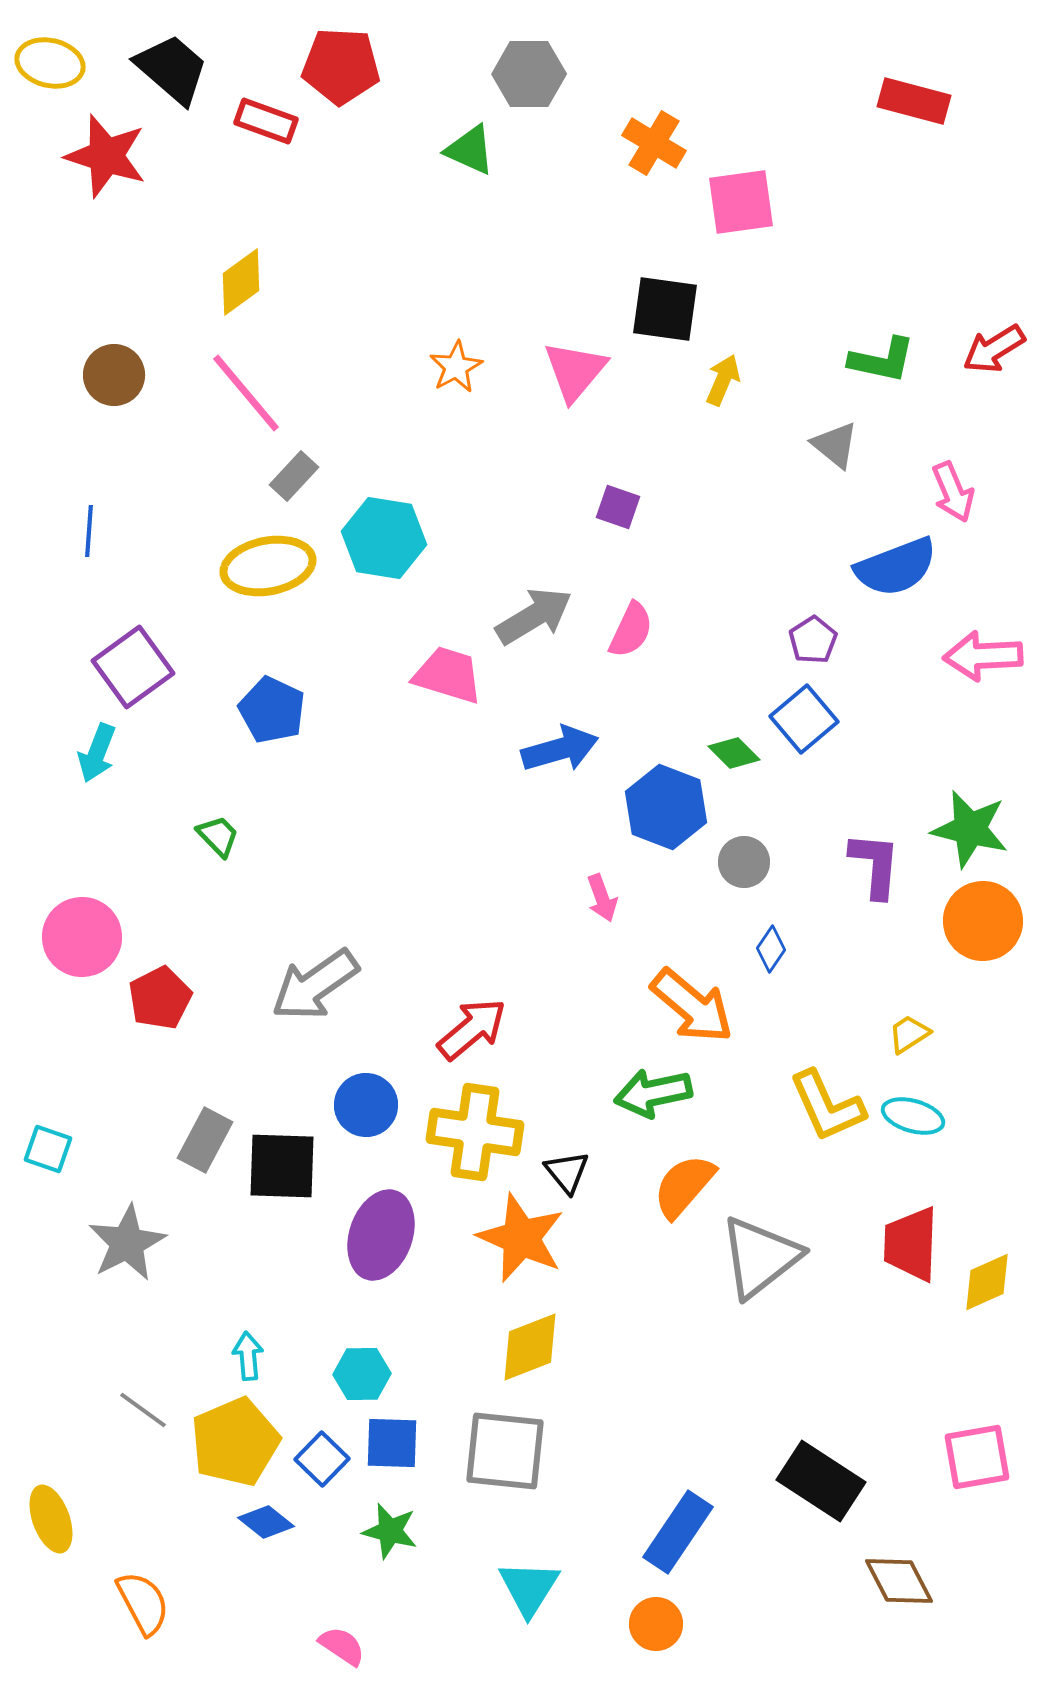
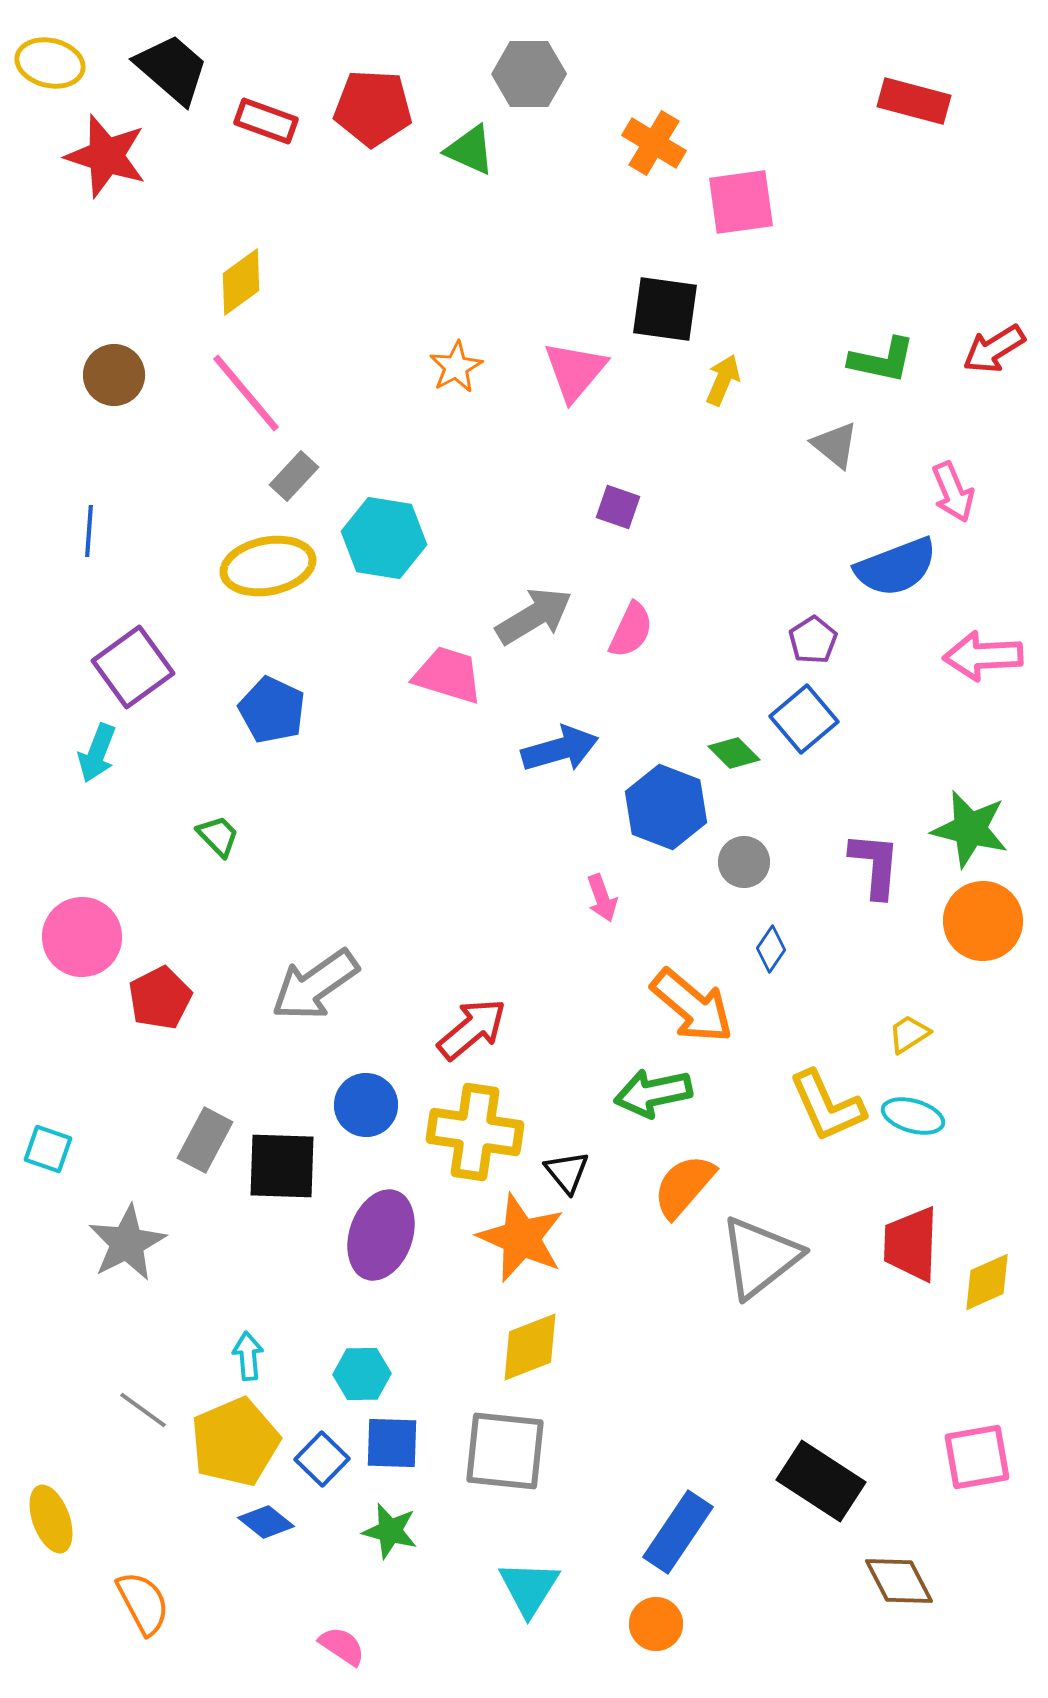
red pentagon at (341, 66): moved 32 px right, 42 px down
